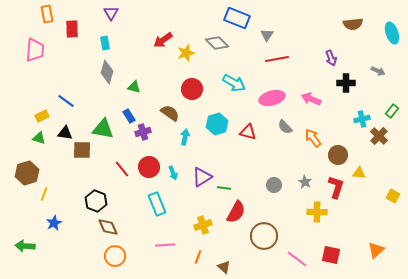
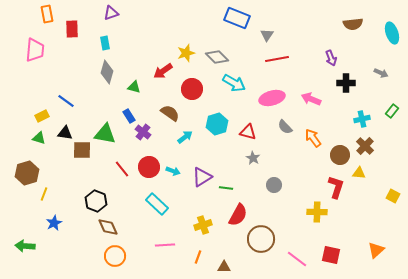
purple triangle at (111, 13): rotated 42 degrees clockwise
red arrow at (163, 40): moved 31 px down
gray diamond at (217, 43): moved 14 px down
gray arrow at (378, 71): moved 3 px right, 2 px down
green triangle at (103, 129): moved 2 px right, 5 px down
purple cross at (143, 132): rotated 35 degrees counterclockwise
brown cross at (379, 136): moved 14 px left, 10 px down
cyan arrow at (185, 137): rotated 42 degrees clockwise
brown circle at (338, 155): moved 2 px right
cyan arrow at (173, 173): moved 2 px up; rotated 48 degrees counterclockwise
gray star at (305, 182): moved 52 px left, 24 px up
green line at (224, 188): moved 2 px right
cyan rectangle at (157, 204): rotated 25 degrees counterclockwise
red semicircle at (236, 212): moved 2 px right, 3 px down
brown circle at (264, 236): moved 3 px left, 3 px down
brown triangle at (224, 267): rotated 40 degrees counterclockwise
